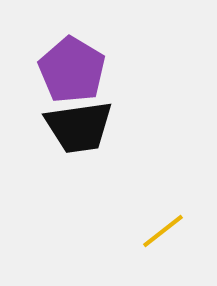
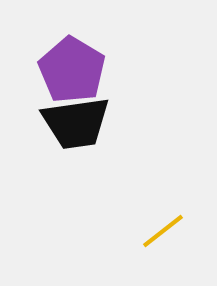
black trapezoid: moved 3 px left, 4 px up
